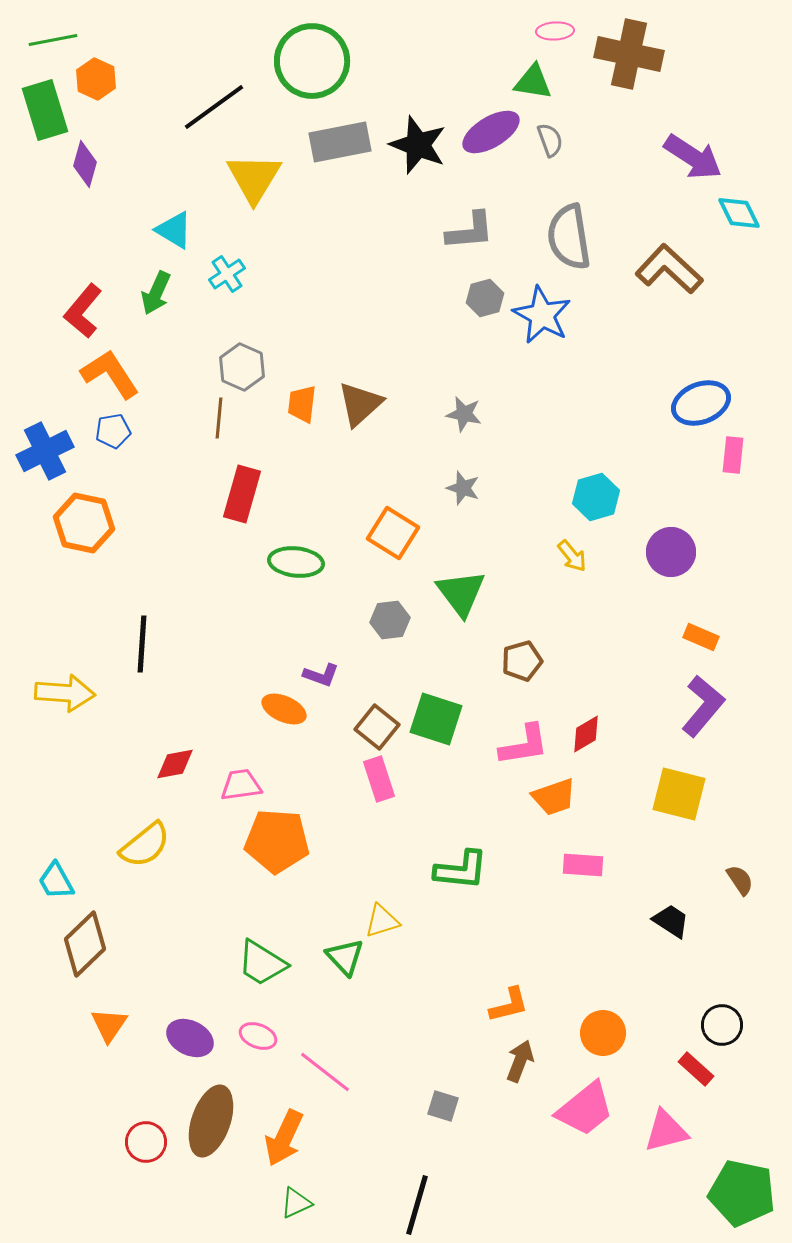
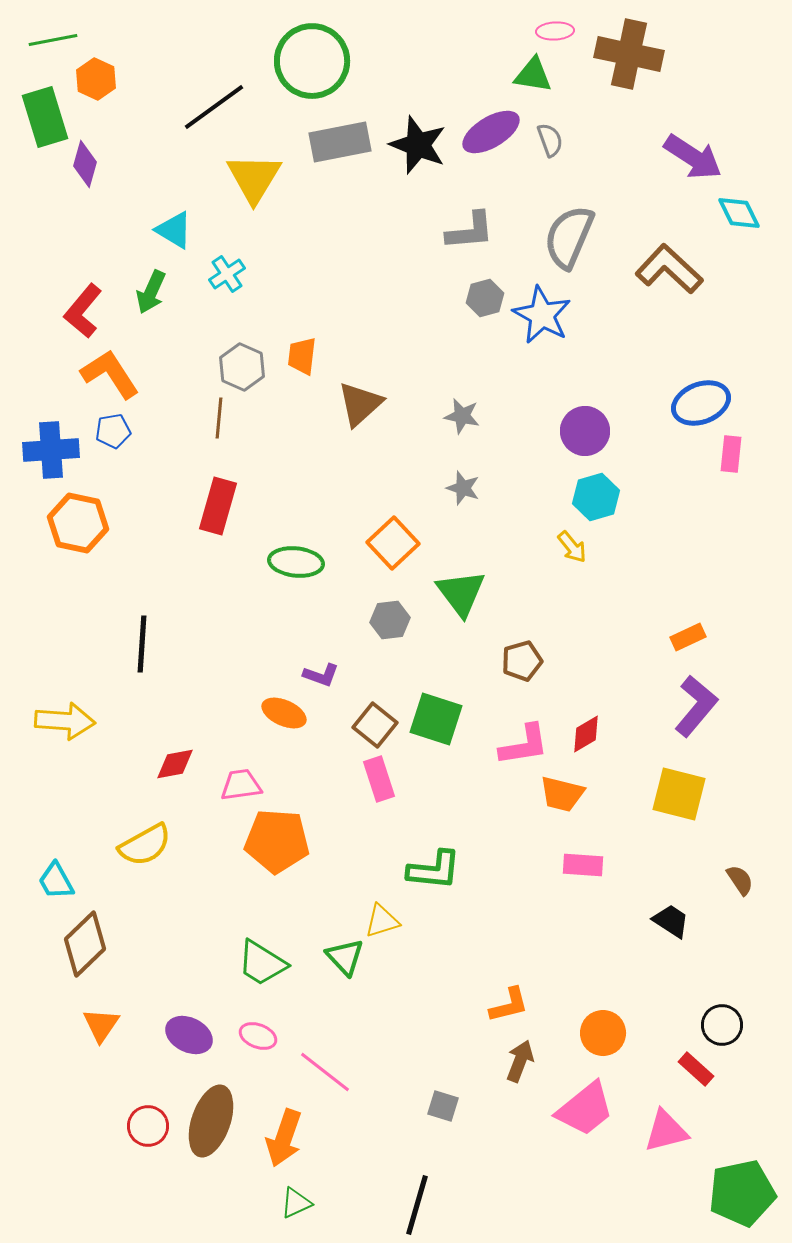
green triangle at (533, 82): moved 7 px up
green rectangle at (45, 110): moved 7 px down
gray semicircle at (569, 237): rotated 32 degrees clockwise
green arrow at (156, 293): moved 5 px left, 1 px up
orange trapezoid at (302, 404): moved 48 px up
gray star at (464, 414): moved 2 px left, 2 px down
blue cross at (45, 451): moved 6 px right, 1 px up; rotated 22 degrees clockwise
pink rectangle at (733, 455): moved 2 px left, 1 px up
red rectangle at (242, 494): moved 24 px left, 12 px down
orange hexagon at (84, 523): moved 6 px left
orange square at (393, 533): moved 10 px down; rotated 15 degrees clockwise
purple circle at (671, 552): moved 86 px left, 121 px up
yellow arrow at (572, 556): moved 9 px up
orange rectangle at (701, 637): moved 13 px left; rotated 48 degrees counterclockwise
yellow arrow at (65, 693): moved 28 px down
purple L-shape at (703, 706): moved 7 px left
orange ellipse at (284, 709): moved 4 px down
brown square at (377, 727): moved 2 px left, 2 px up
orange trapezoid at (554, 797): moved 8 px right, 3 px up; rotated 33 degrees clockwise
yellow semicircle at (145, 845): rotated 10 degrees clockwise
green L-shape at (461, 870): moved 27 px left
orange triangle at (109, 1025): moved 8 px left
purple ellipse at (190, 1038): moved 1 px left, 3 px up
orange arrow at (284, 1138): rotated 6 degrees counterclockwise
red circle at (146, 1142): moved 2 px right, 16 px up
green pentagon at (742, 1193): rotated 24 degrees counterclockwise
